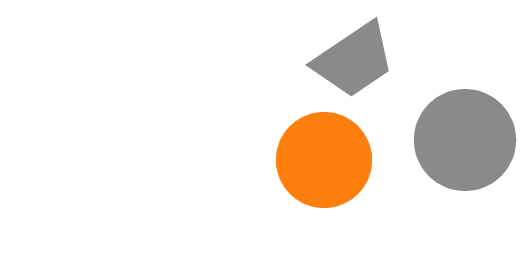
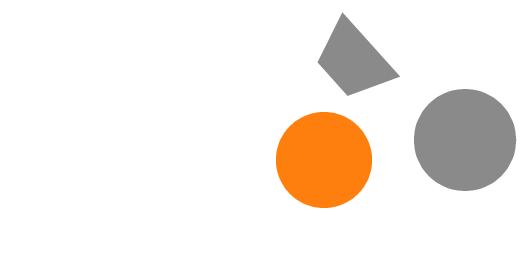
gray trapezoid: rotated 82 degrees clockwise
